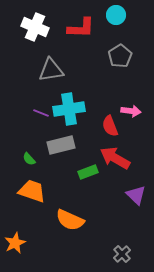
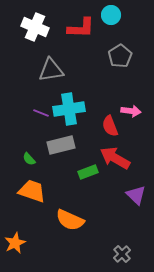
cyan circle: moved 5 px left
